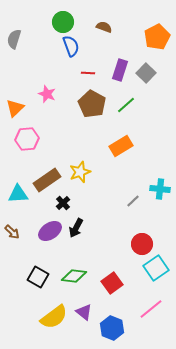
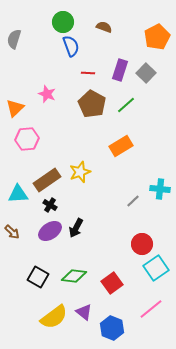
black cross: moved 13 px left, 2 px down; rotated 16 degrees counterclockwise
